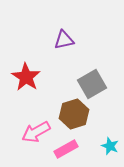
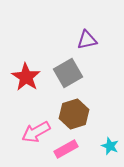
purple triangle: moved 23 px right
gray square: moved 24 px left, 11 px up
